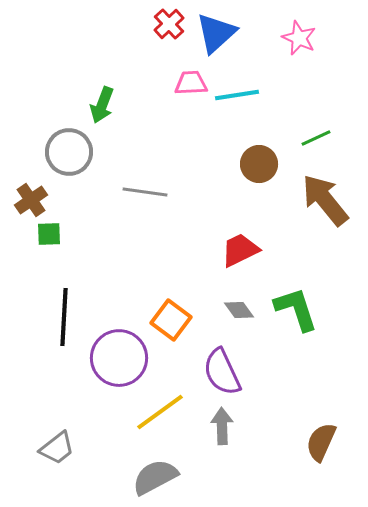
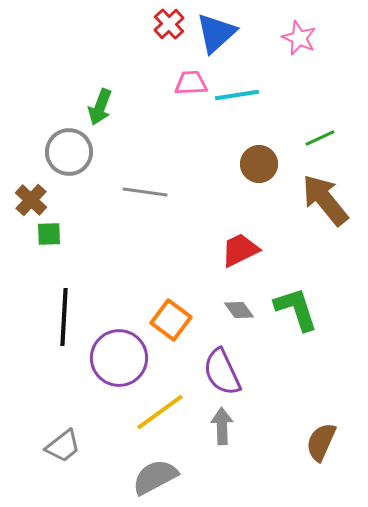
green arrow: moved 2 px left, 2 px down
green line: moved 4 px right
brown cross: rotated 12 degrees counterclockwise
gray trapezoid: moved 6 px right, 2 px up
